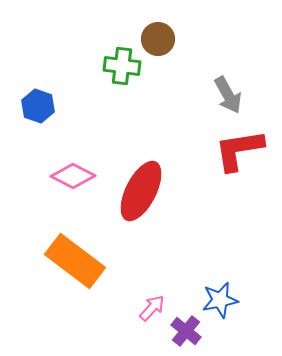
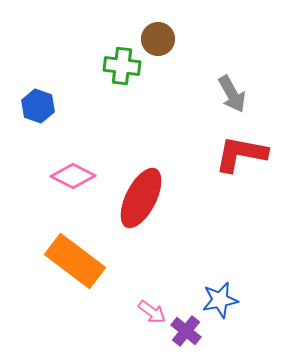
gray arrow: moved 4 px right, 1 px up
red L-shape: moved 2 px right, 4 px down; rotated 20 degrees clockwise
red ellipse: moved 7 px down
pink arrow: moved 4 px down; rotated 84 degrees clockwise
